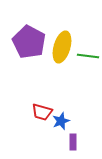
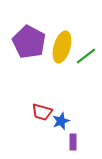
green line: moved 2 px left; rotated 45 degrees counterclockwise
